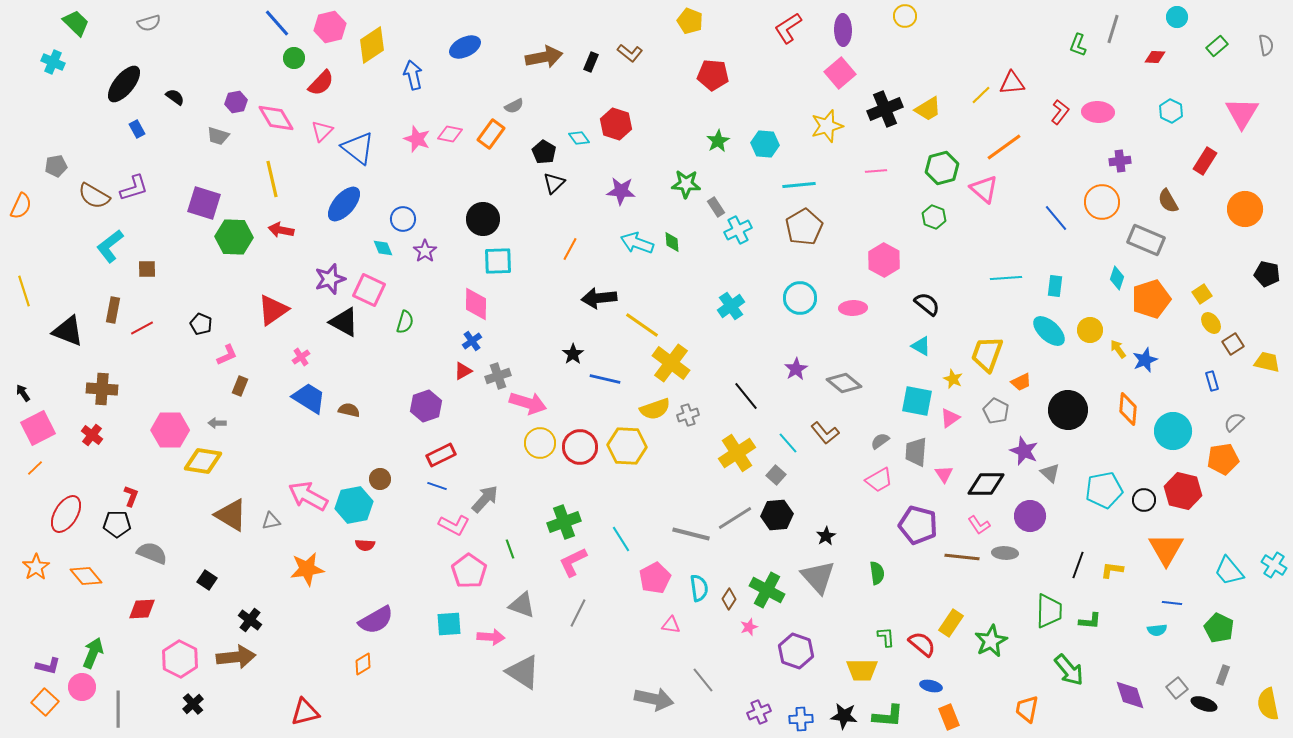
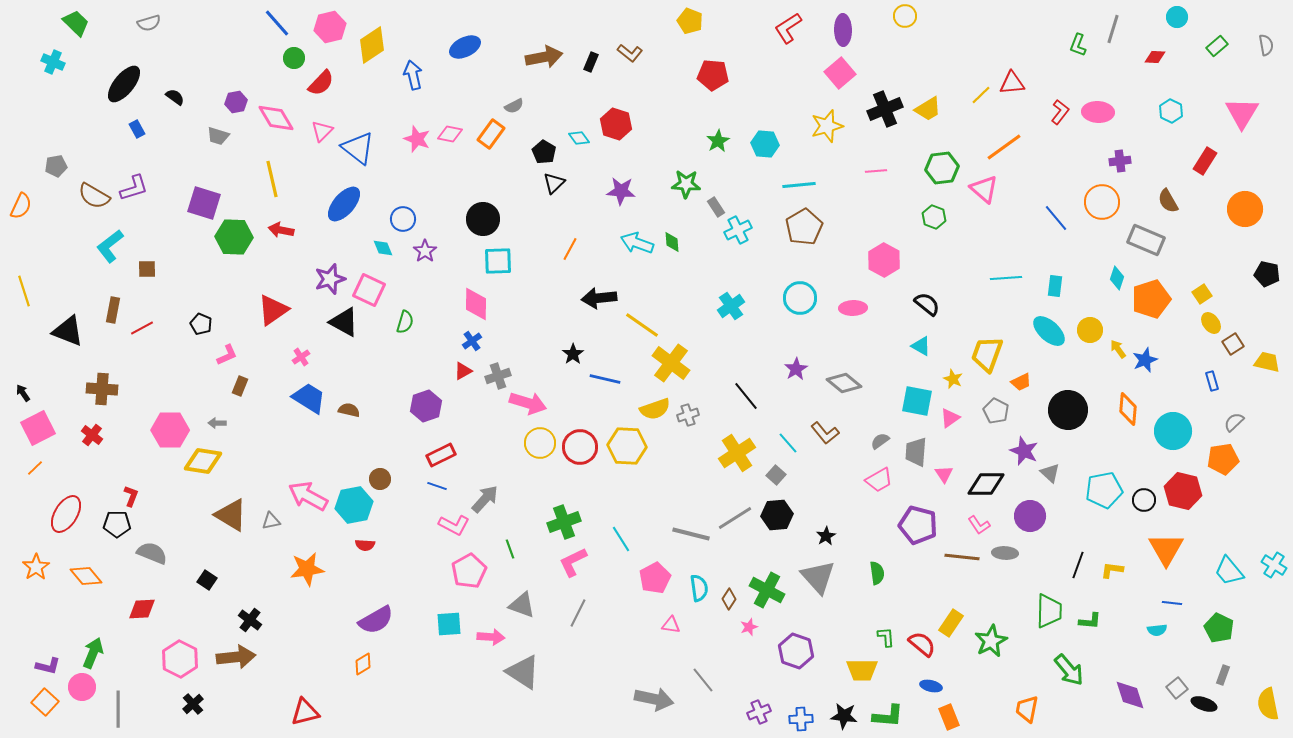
green hexagon at (942, 168): rotated 8 degrees clockwise
pink pentagon at (469, 571): rotated 8 degrees clockwise
